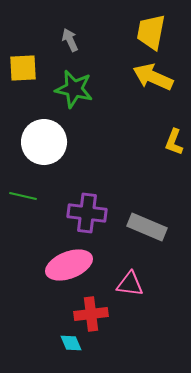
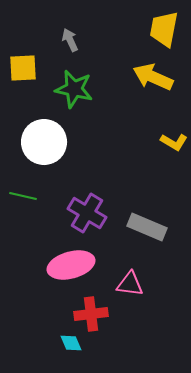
yellow trapezoid: moved 13 px right, 3 px up
yellow L-shape: rotated 80 degrees counterclockwise
purple cross: rotated 24 degrees clockwise
pink ellipse: moved 2 px right; rotated 6 degrees clockwise
